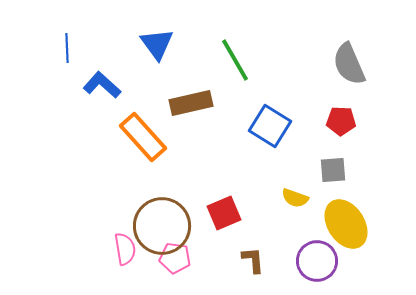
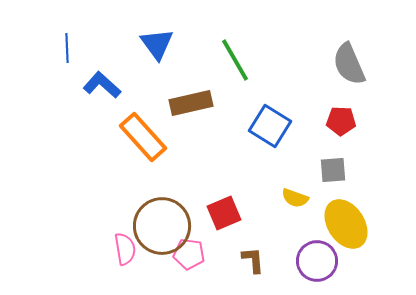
pink pentagon: moved 14 px right, 4 px up
